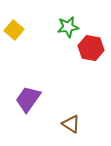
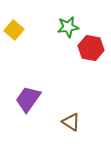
brown triangle: moved 2 px up
